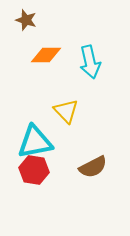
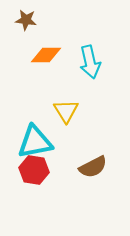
brown star: rotated 10 degrees counterclockwise
yellow triangle: rotated 12 degrees clockwise
